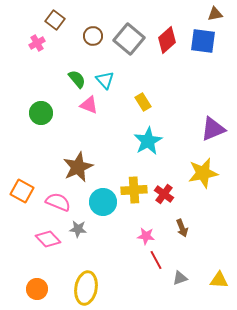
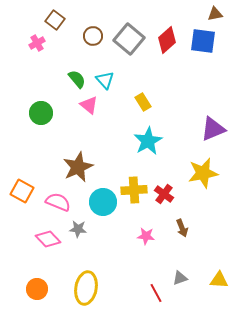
pink triangle: rotated 18 degrees clockwise
red line: moved 33 px down
